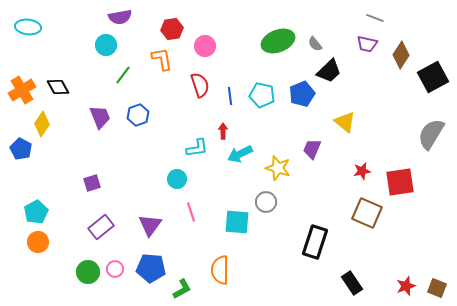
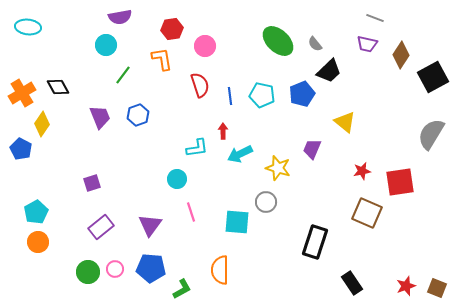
green ellipse at (278, 41): rotated 64 degrees clockwise
orange cross at (22, 90): moved 3 px down
